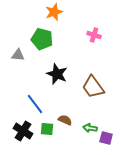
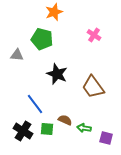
pink cross: rotated 16 degrees clockwise
gray triangle: moved 1 px left
green arrow: moved 6 px left
